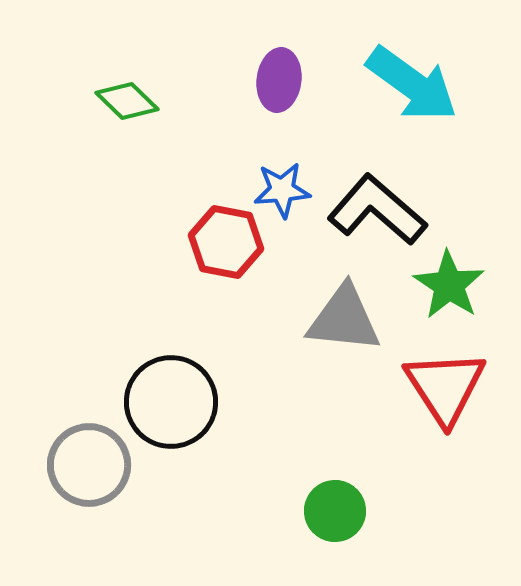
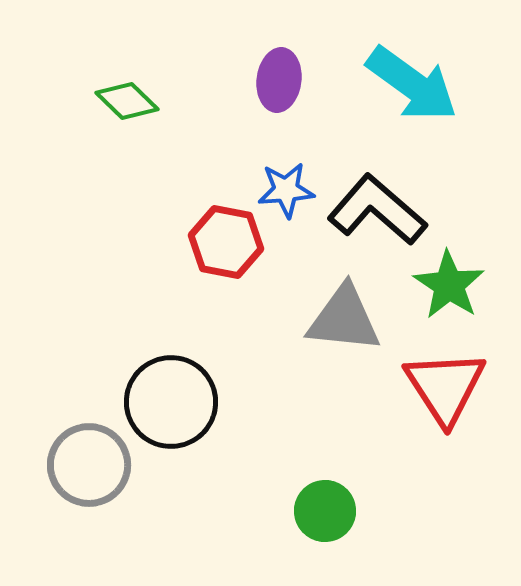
blue star: moved 4 px right
green circle: moved 10 px left
